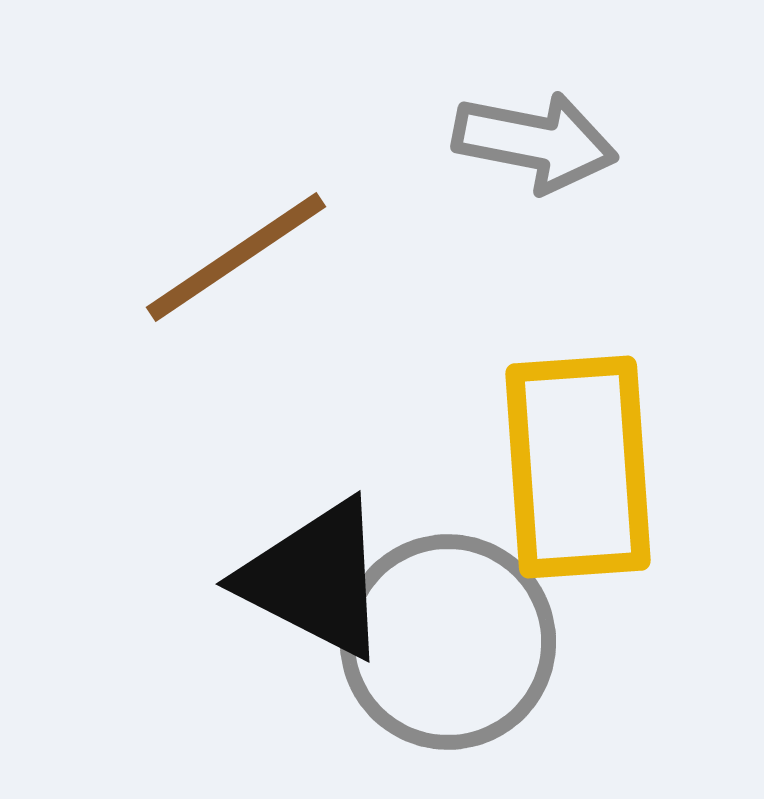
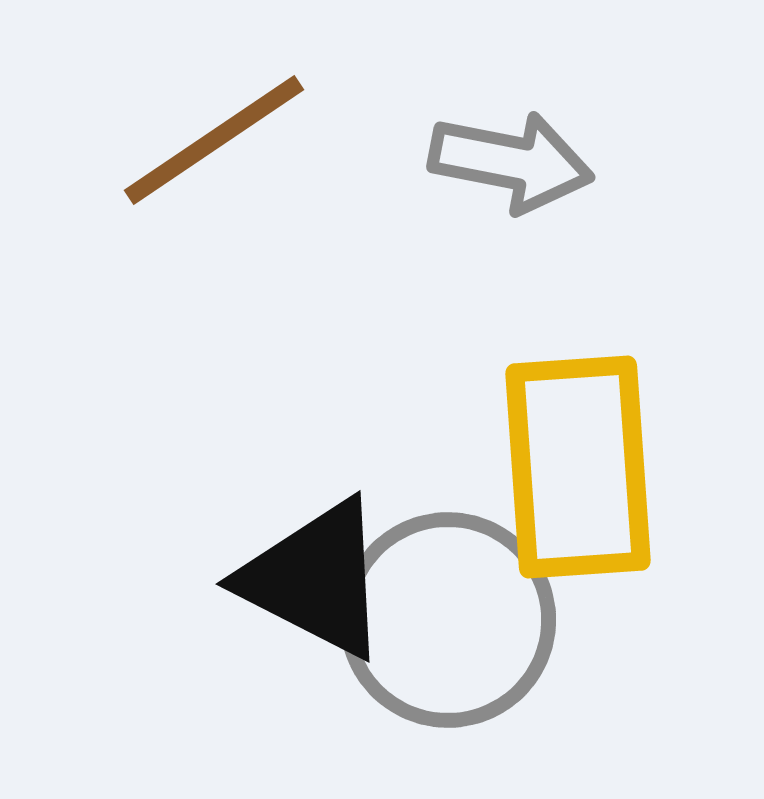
gray arrow: moved 24 px left, 20 px down
brown line: moved 22 px left, 117 px up
gray circle: moved 22 px up
